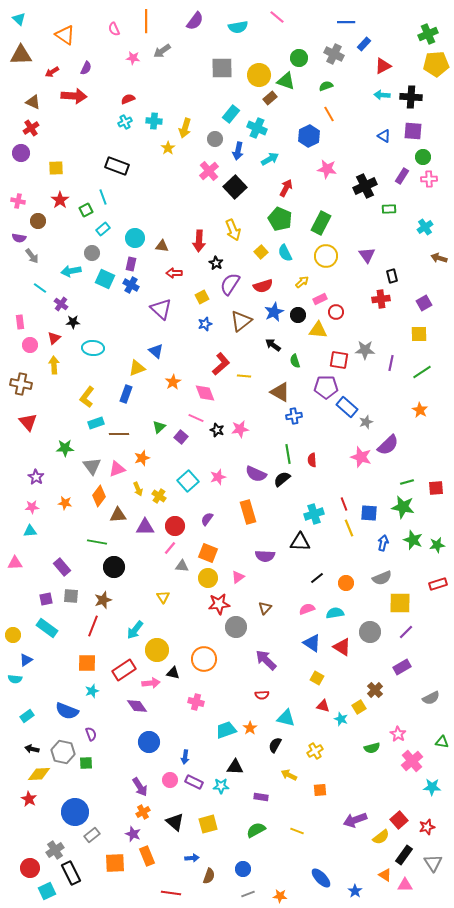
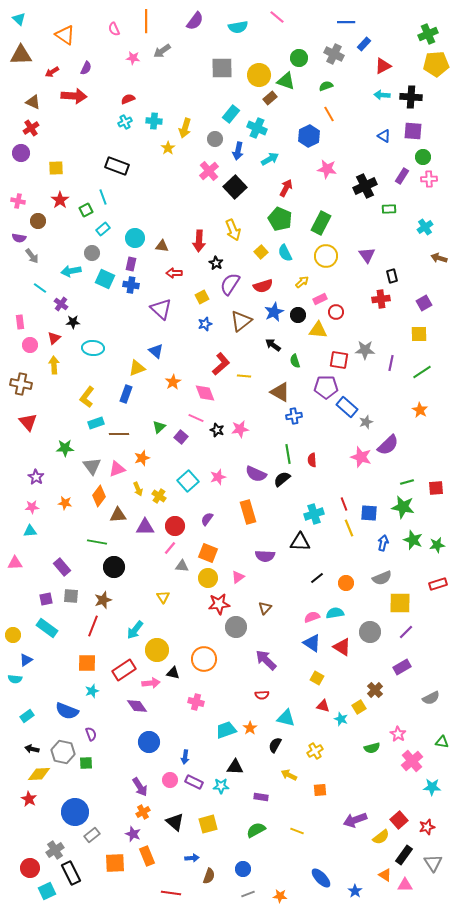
blue cross at (131, 285): rotated 21 degrees counterclockwise
pink semicircle at (307, 609): moved 5 px right, 8 px down
